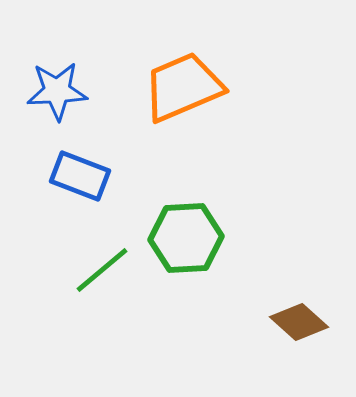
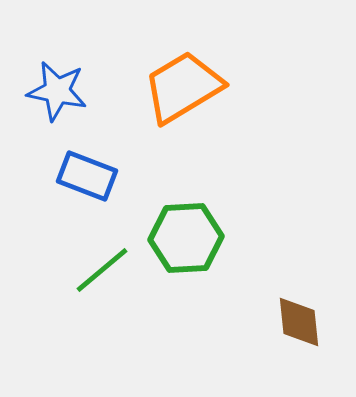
orange trapezoid: rotated 8 degrees counterclockwise
blue star: rotated 14 degrees clockwise
blue rectangle: moved 7 px right
brown diamond: rotated 42 degrees clockwise
